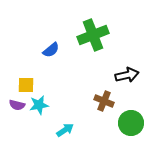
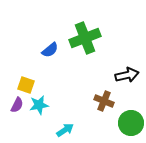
green cross: moved 8 px left, 3 px down
blue semicircle: moved 1 px left
yellow square: rotated 18 degrees clockwise
purple semicircle: rotated 77 degrees counterclockwise
